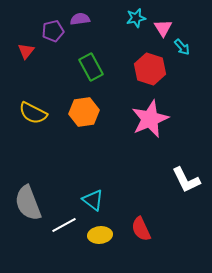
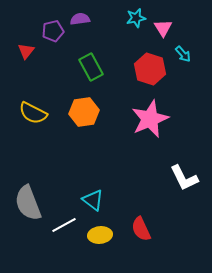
cyan arrow: moved 1 px right, 7 px down
white L-shape: moved 2 px left, 2 px up
